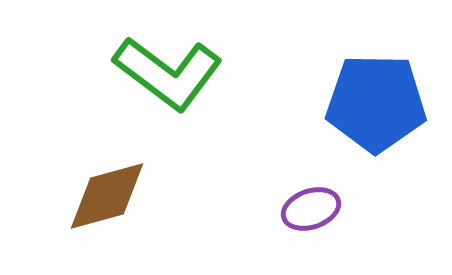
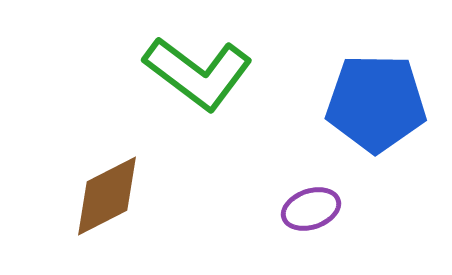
green L-shape: moved 30 px right
brown diamond: rotated 12 degrees counterclockwise
